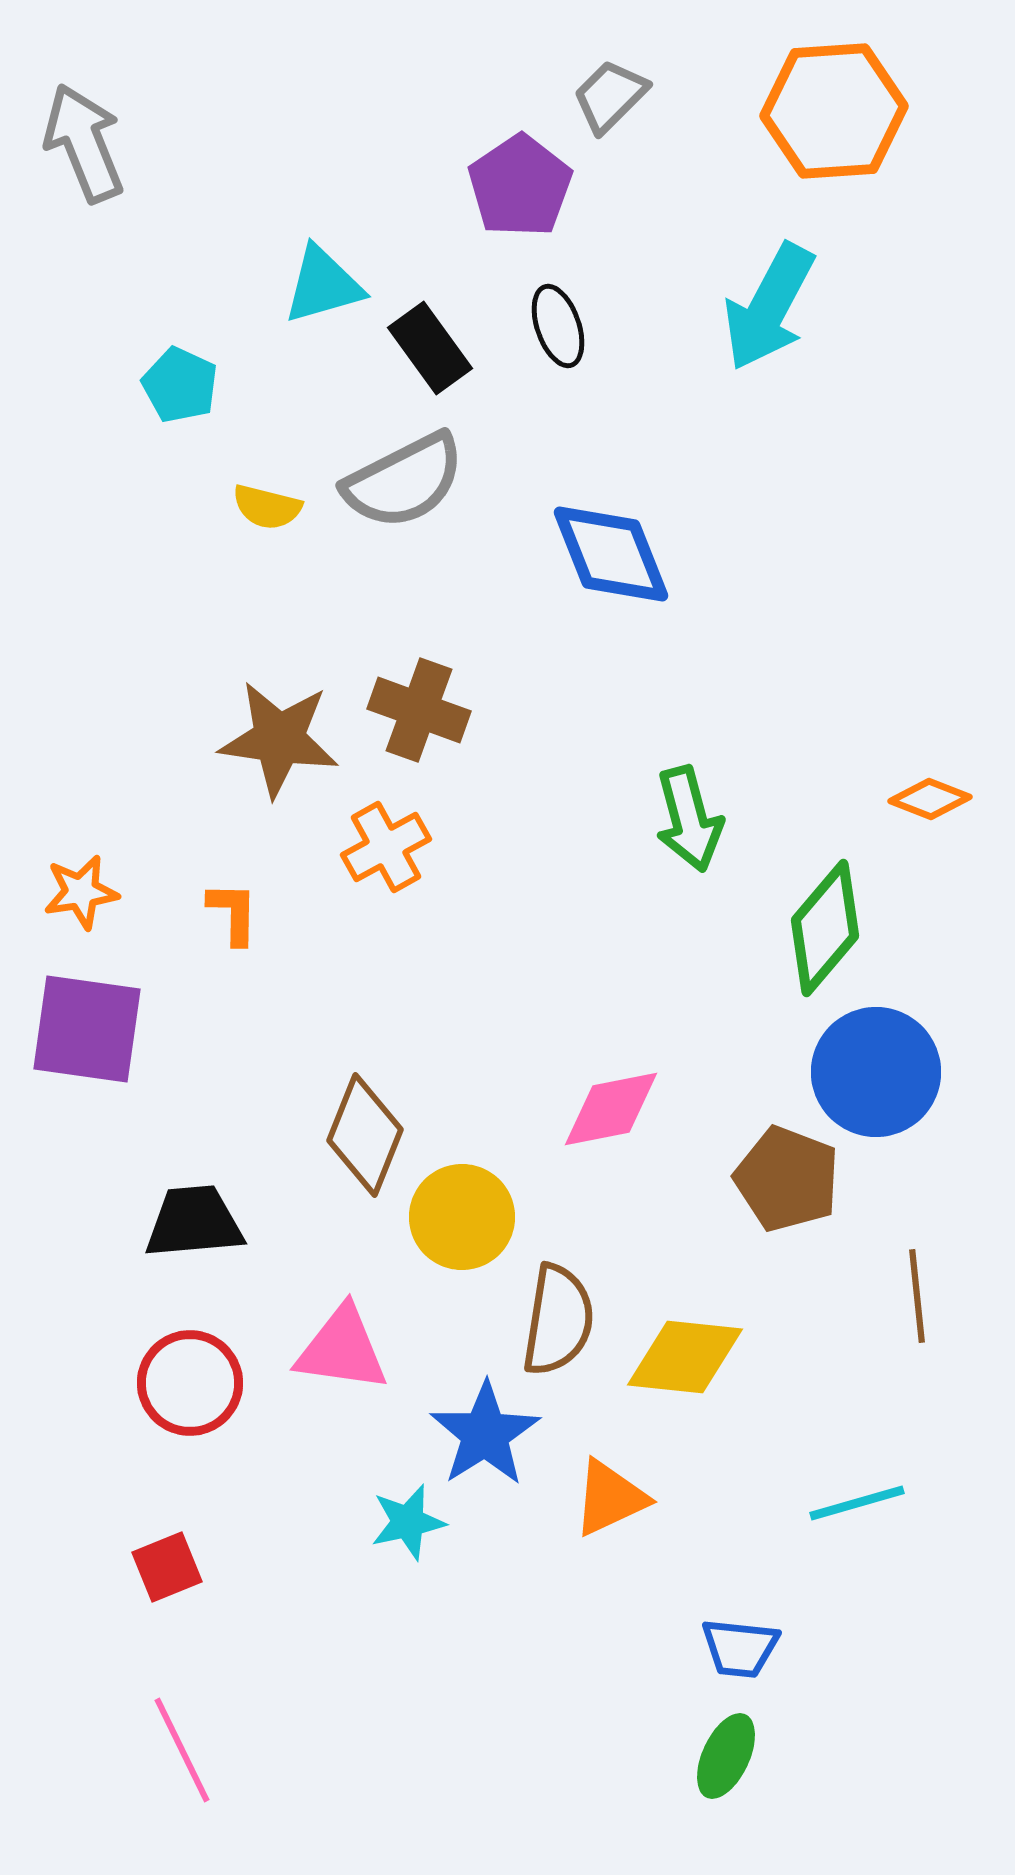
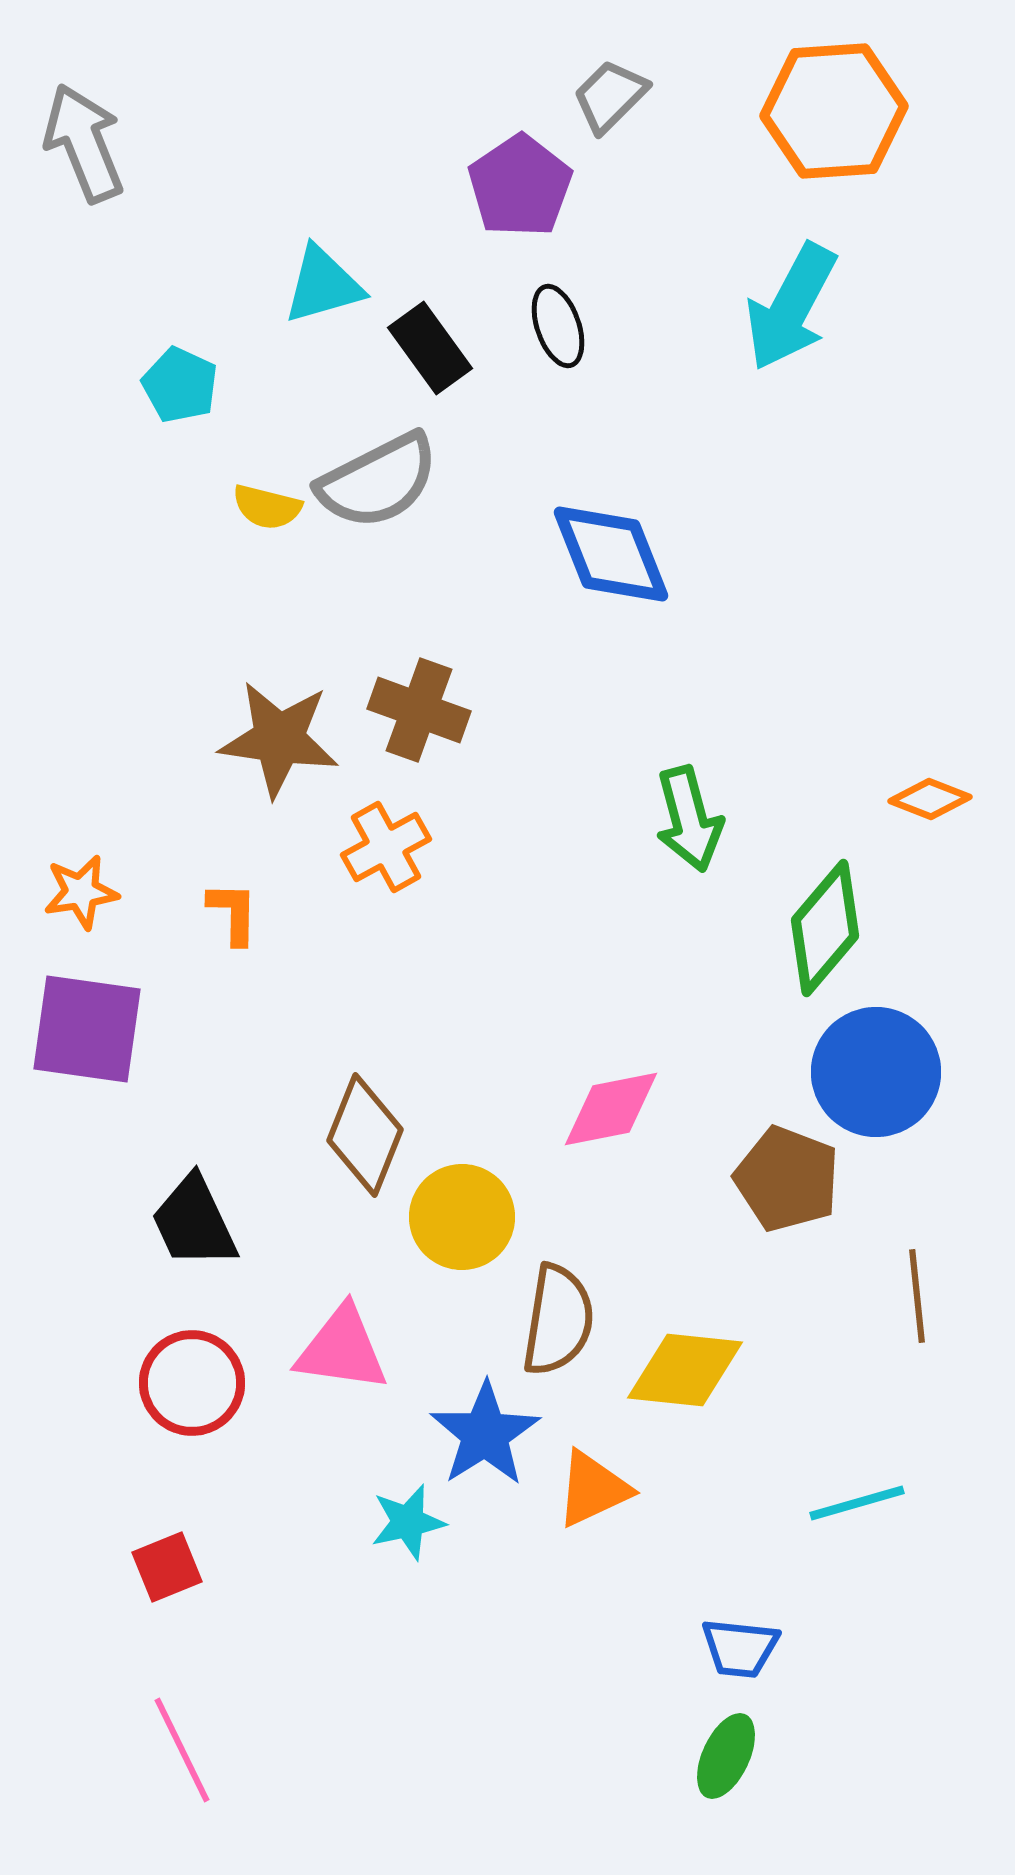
cyan arrow: moved 22 px right
gray semicircle: moved 26 px left
black trapezoid: rotated 110 degrees counterclockwise
yellow diamond: moved 13 px down
red circle: moved 2 px right
orange triangle: moved 17 px left, 9 px up
